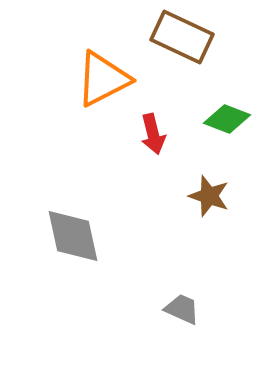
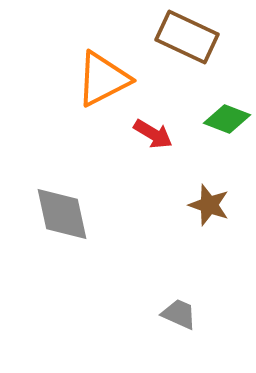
brown rectangle: moved 5 px right
red arrow: rotated 45 degrees counterclockwise
brown star: moved 9 px down
gray diamond: moved 11 px left, 22 px up
gray trapezoid: moved 3 px left, 5 px down
